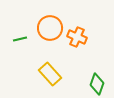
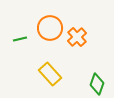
orange cross: rotated 24 degrees clockwise
